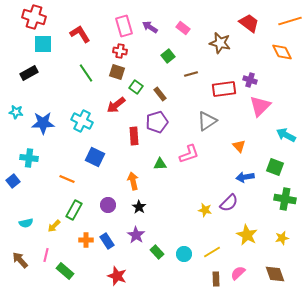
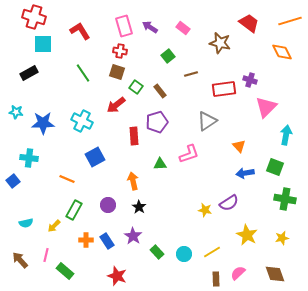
red L-shape at (80, 34): moved 3 px up
green line at (86, 73): moved 3 px left
brown rectangle at (160, 94): moved 3 px up
pink triangle at (260, 106): moved 6 px right, 1 px down
cyan arrow at (286, 135): rotated 72 degrees clockwise
blue square at (95, 157): rotated 36 degrees clockwise
blue arrow at (245, 177): moved 4 px up
purple semicircle at (229, 203): rotated 12 degrees clockwise
purple star at (136, 235): moved 3 px left, 1 px down
